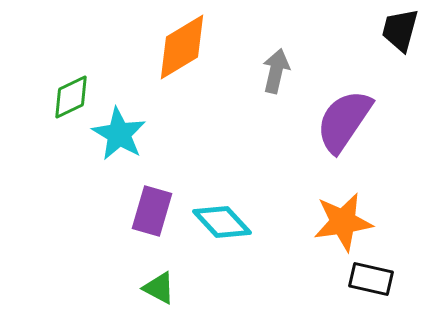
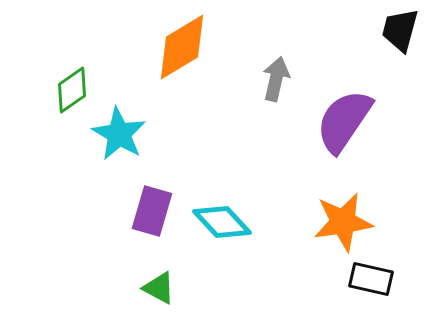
gray arrow: moved 8 px down
green diamond: moved 1 px right, 7 px up; rotated 9 degrees counterclockwise
